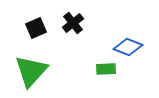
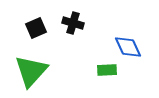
black cross: rotated 35 degrees counterclockwise
blue diamond: rotated 44 degrees clockwise
green rectangle: moved 1 px right, 1 px down
